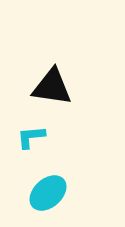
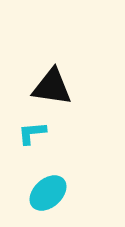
cyan L-shape: moved 1 px right, 4 px up
